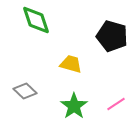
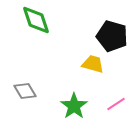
yellow trapezoid: moved 22 px right
gray diamond: rotated 15 degrees clockwise
